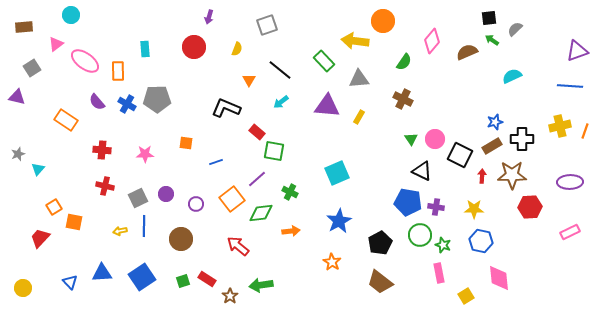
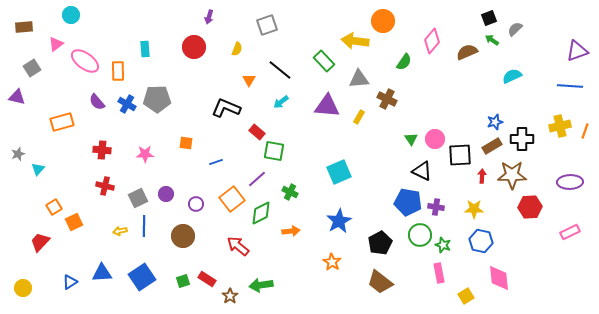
black square at (489, 18): rotated 14 degrees counterclockwise
brown cross at (403, 99): moved 16 px left
orange rectangle at (66, 120): moved 4 px left, 2 px down; rotated 50 degrees counterclockwise
black square at (460, 155): rotated 30 degrees counterclockwise
cyan square at (337, 173): moved 2 px right, 1 px up
green diamond at (261, 213): rotated 20 degrees counterclockwise
orange square at (74, 222): rotated 36 degrees counterclockwise
red trapezoid at (40, 238): moved 4 px down
brown circle at (181, 239): moved 2 px right, 3 px up
blue triangle at (70, 282): rotated 42 degrees clockwise
